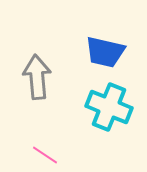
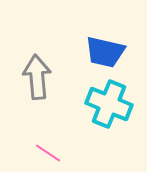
cyan cross: moved 3 px up
pink line: moved 3 px right, 2 px up
